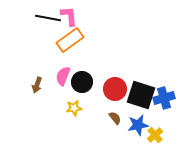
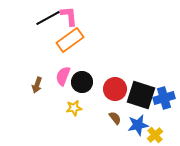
black line: rotated 40 degrees counterclockwise
